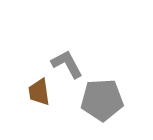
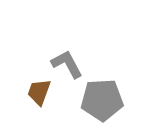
brown trapezoid: rotated 28 degrees clockwise
